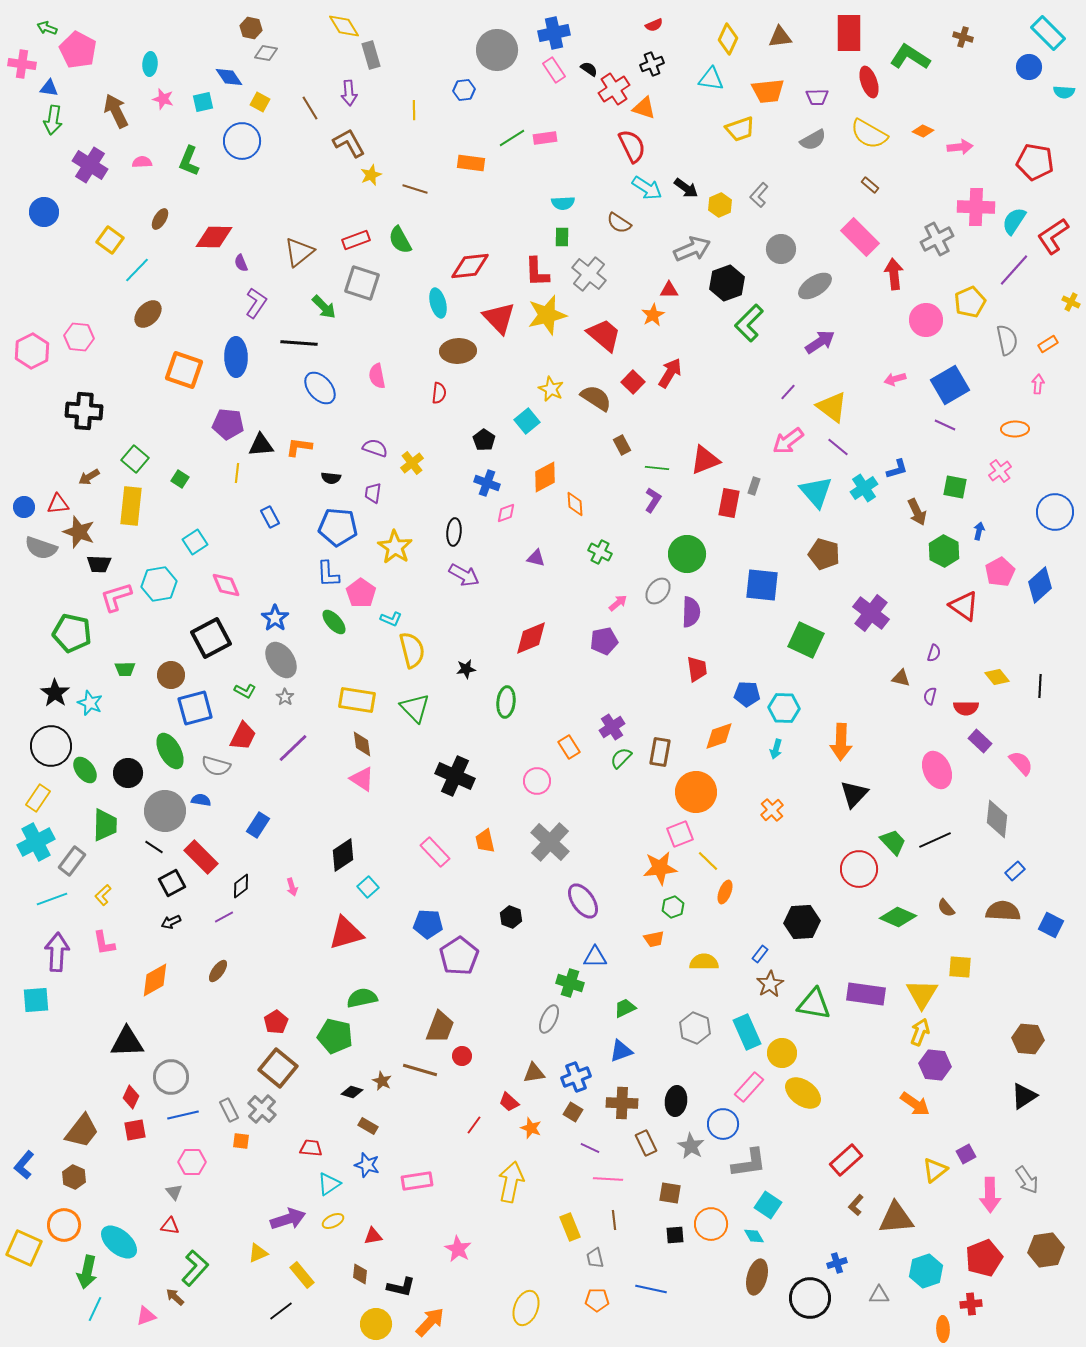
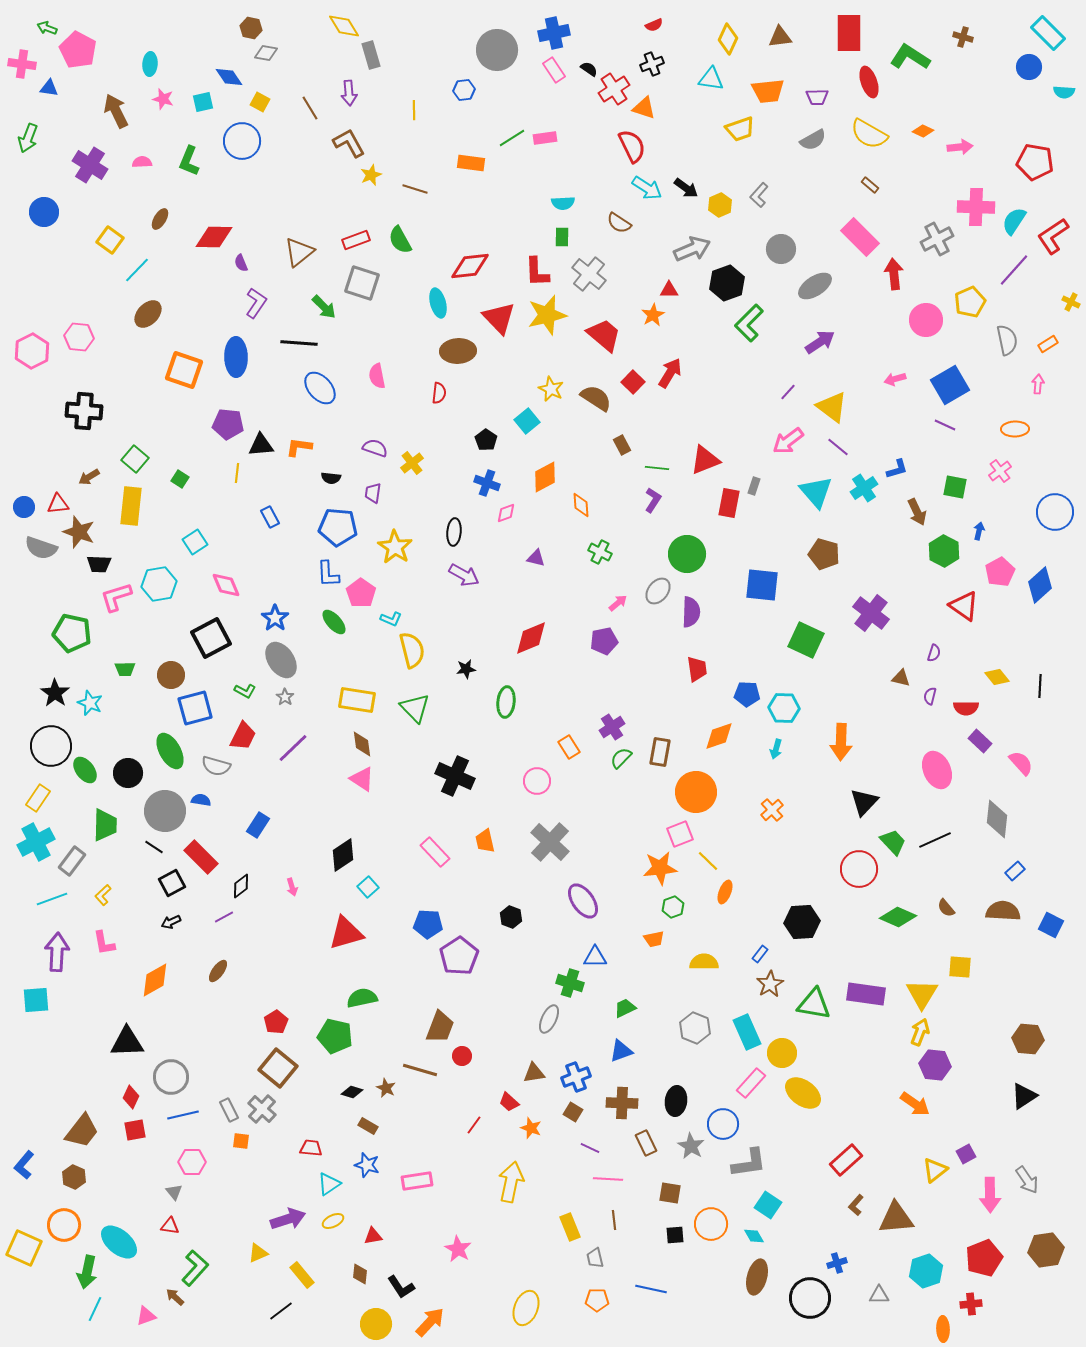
green arrow at (53, 120): moved 25 px left, 18 px down; rotated 12 degrees clockwise
black pentagon at (484, 440): moved 2 px right
orange diamond at (575, 504): moved 6 px right, 1 px down
black triangle at (854, 794): moved 10 px right, 8 px down
brown star at (382, 1081): moved 4 px right, 7 px down
pink rectangle at (749, 1087): moved 2 px right, 4 px up
black L-shape at (401, 1287): rotated 44 degrees clockwise
